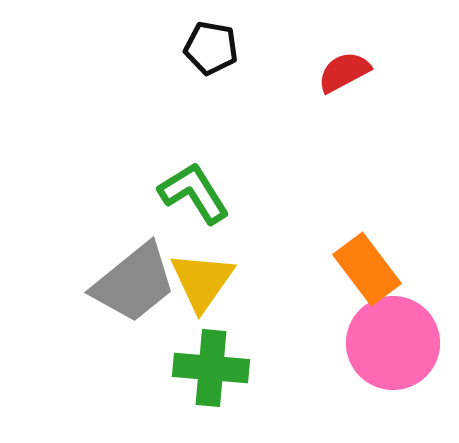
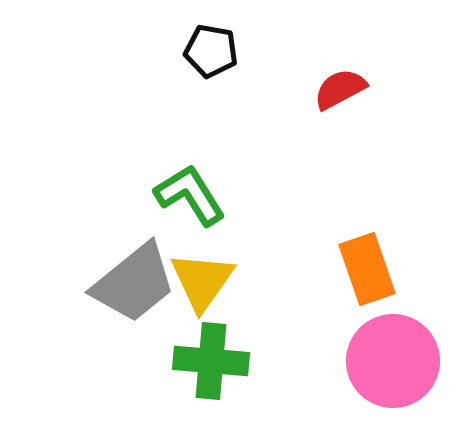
black pentagon: moved 3 px down
red semicircle: moved 4 px left, 17 px down
green L-shape: moved 4 px left, 2 px down
orange rectangle: rotated 18 degrees clockwise
pink circle: moved 18 px down
green cross: moved 7 px up
